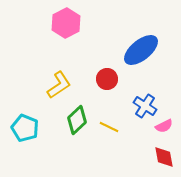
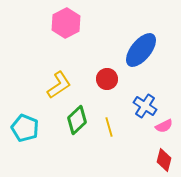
blue ellipse: rotated 12 degrees counterclockwise
yellow line: rotated 48 degrees clockwise
red diamond: moved 3 px down; rotated 25 degrees clockwise
